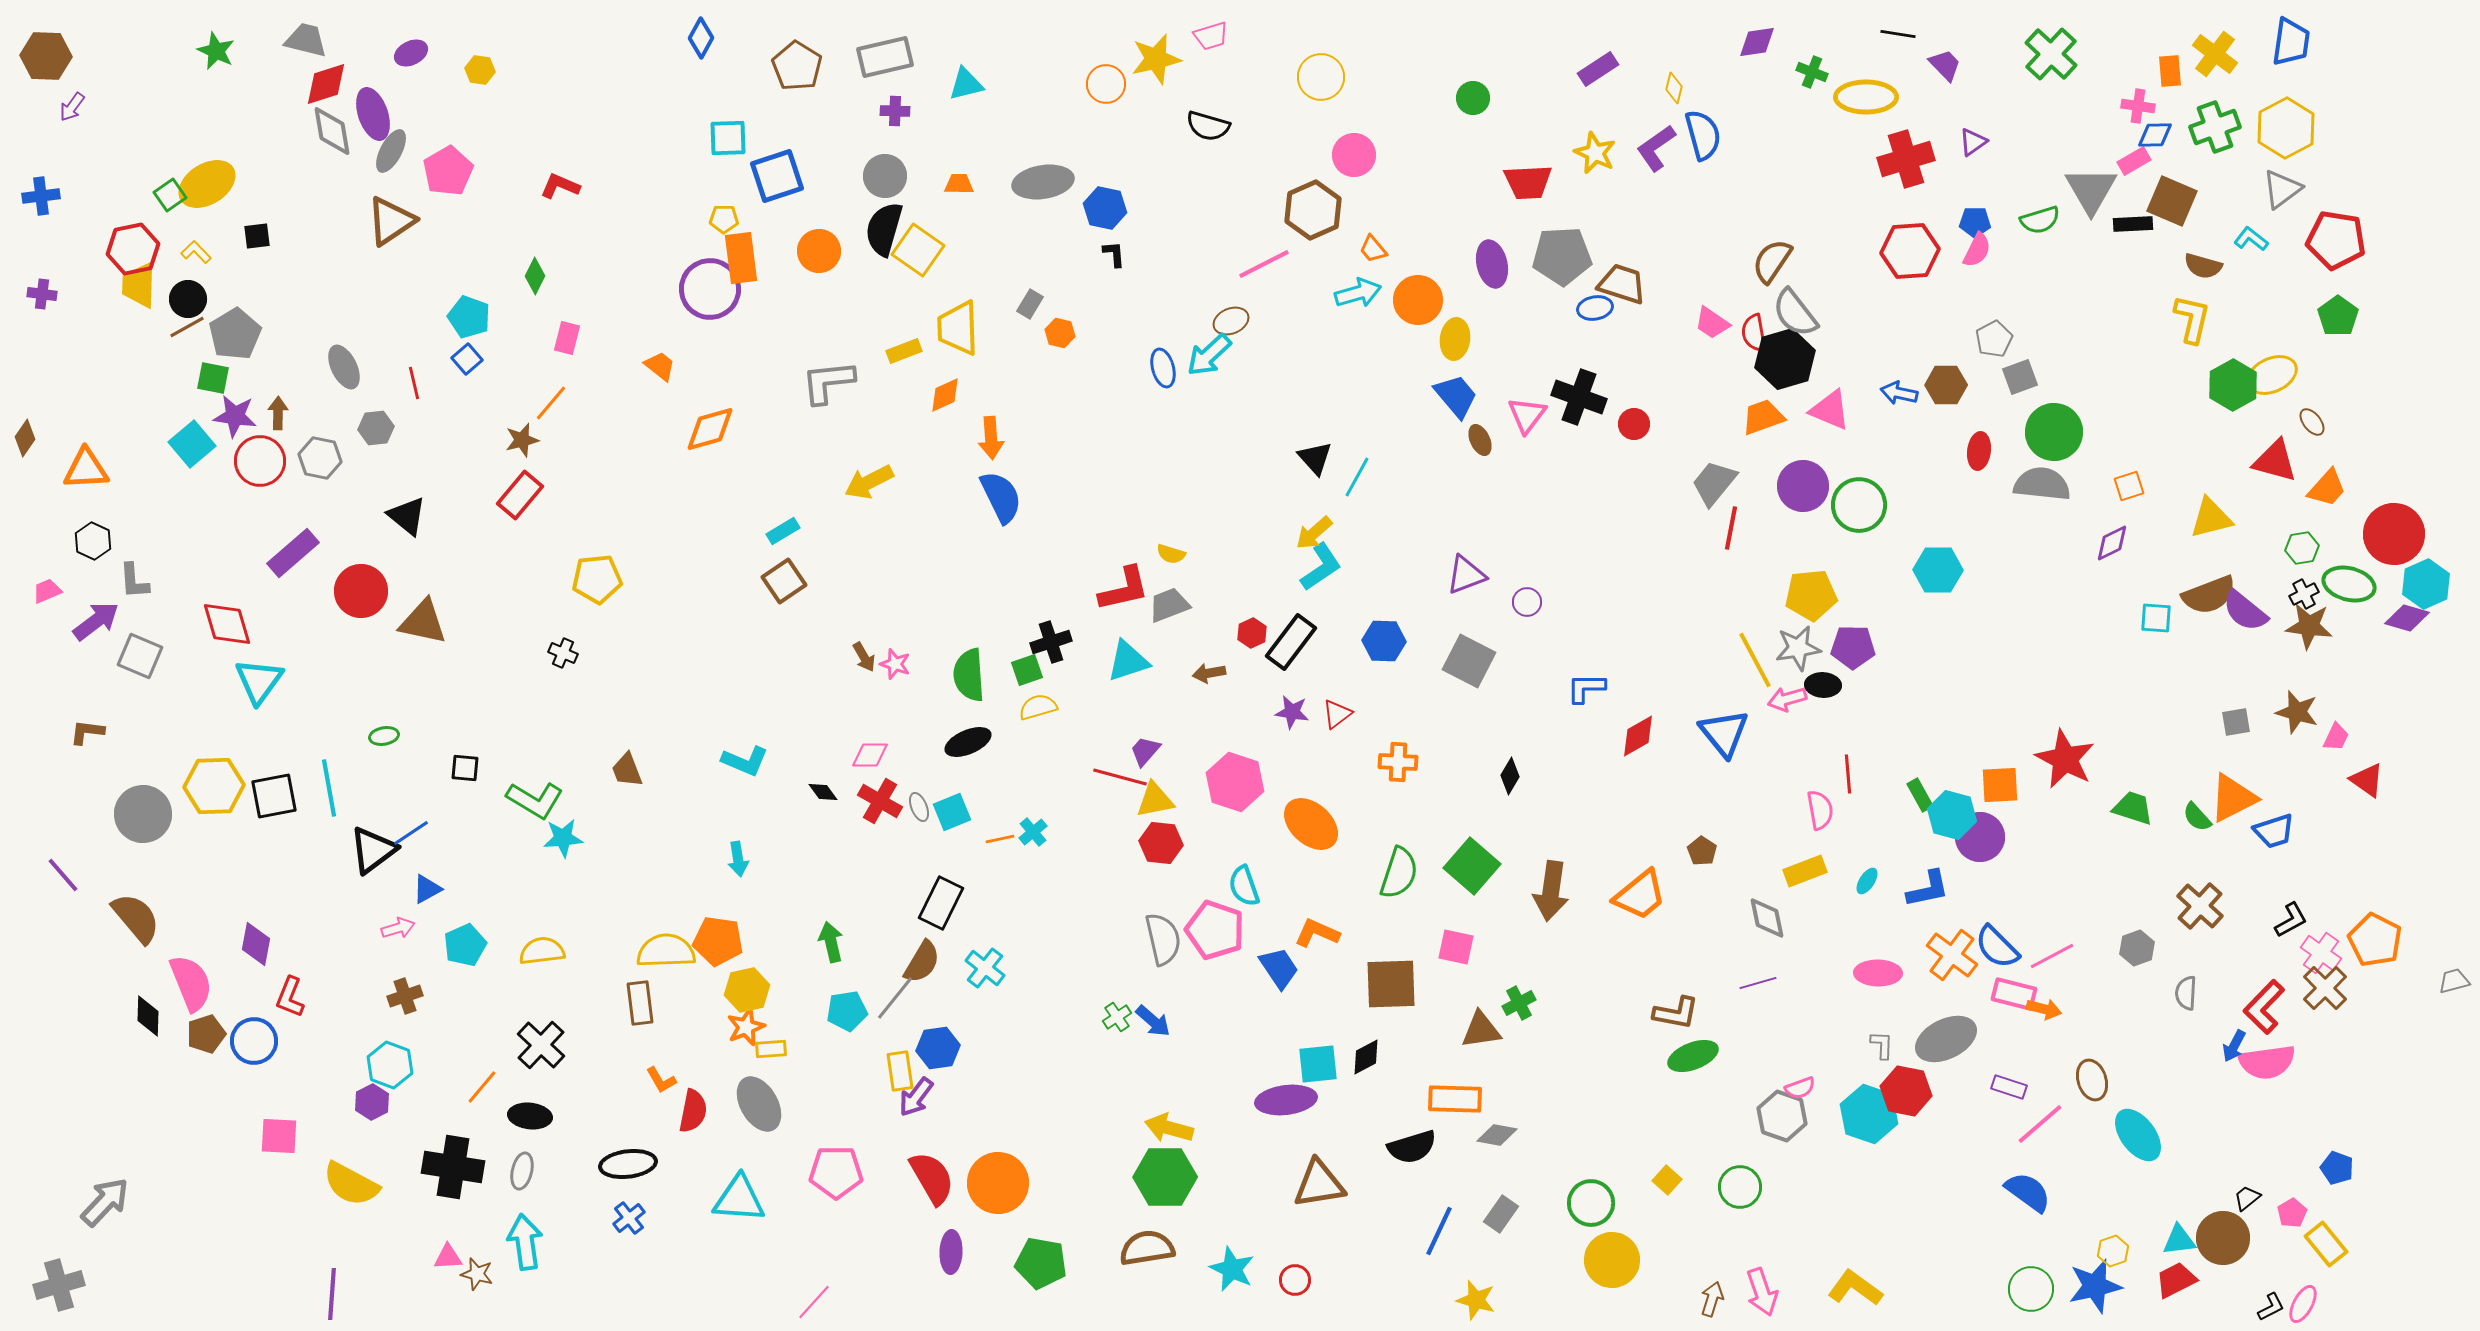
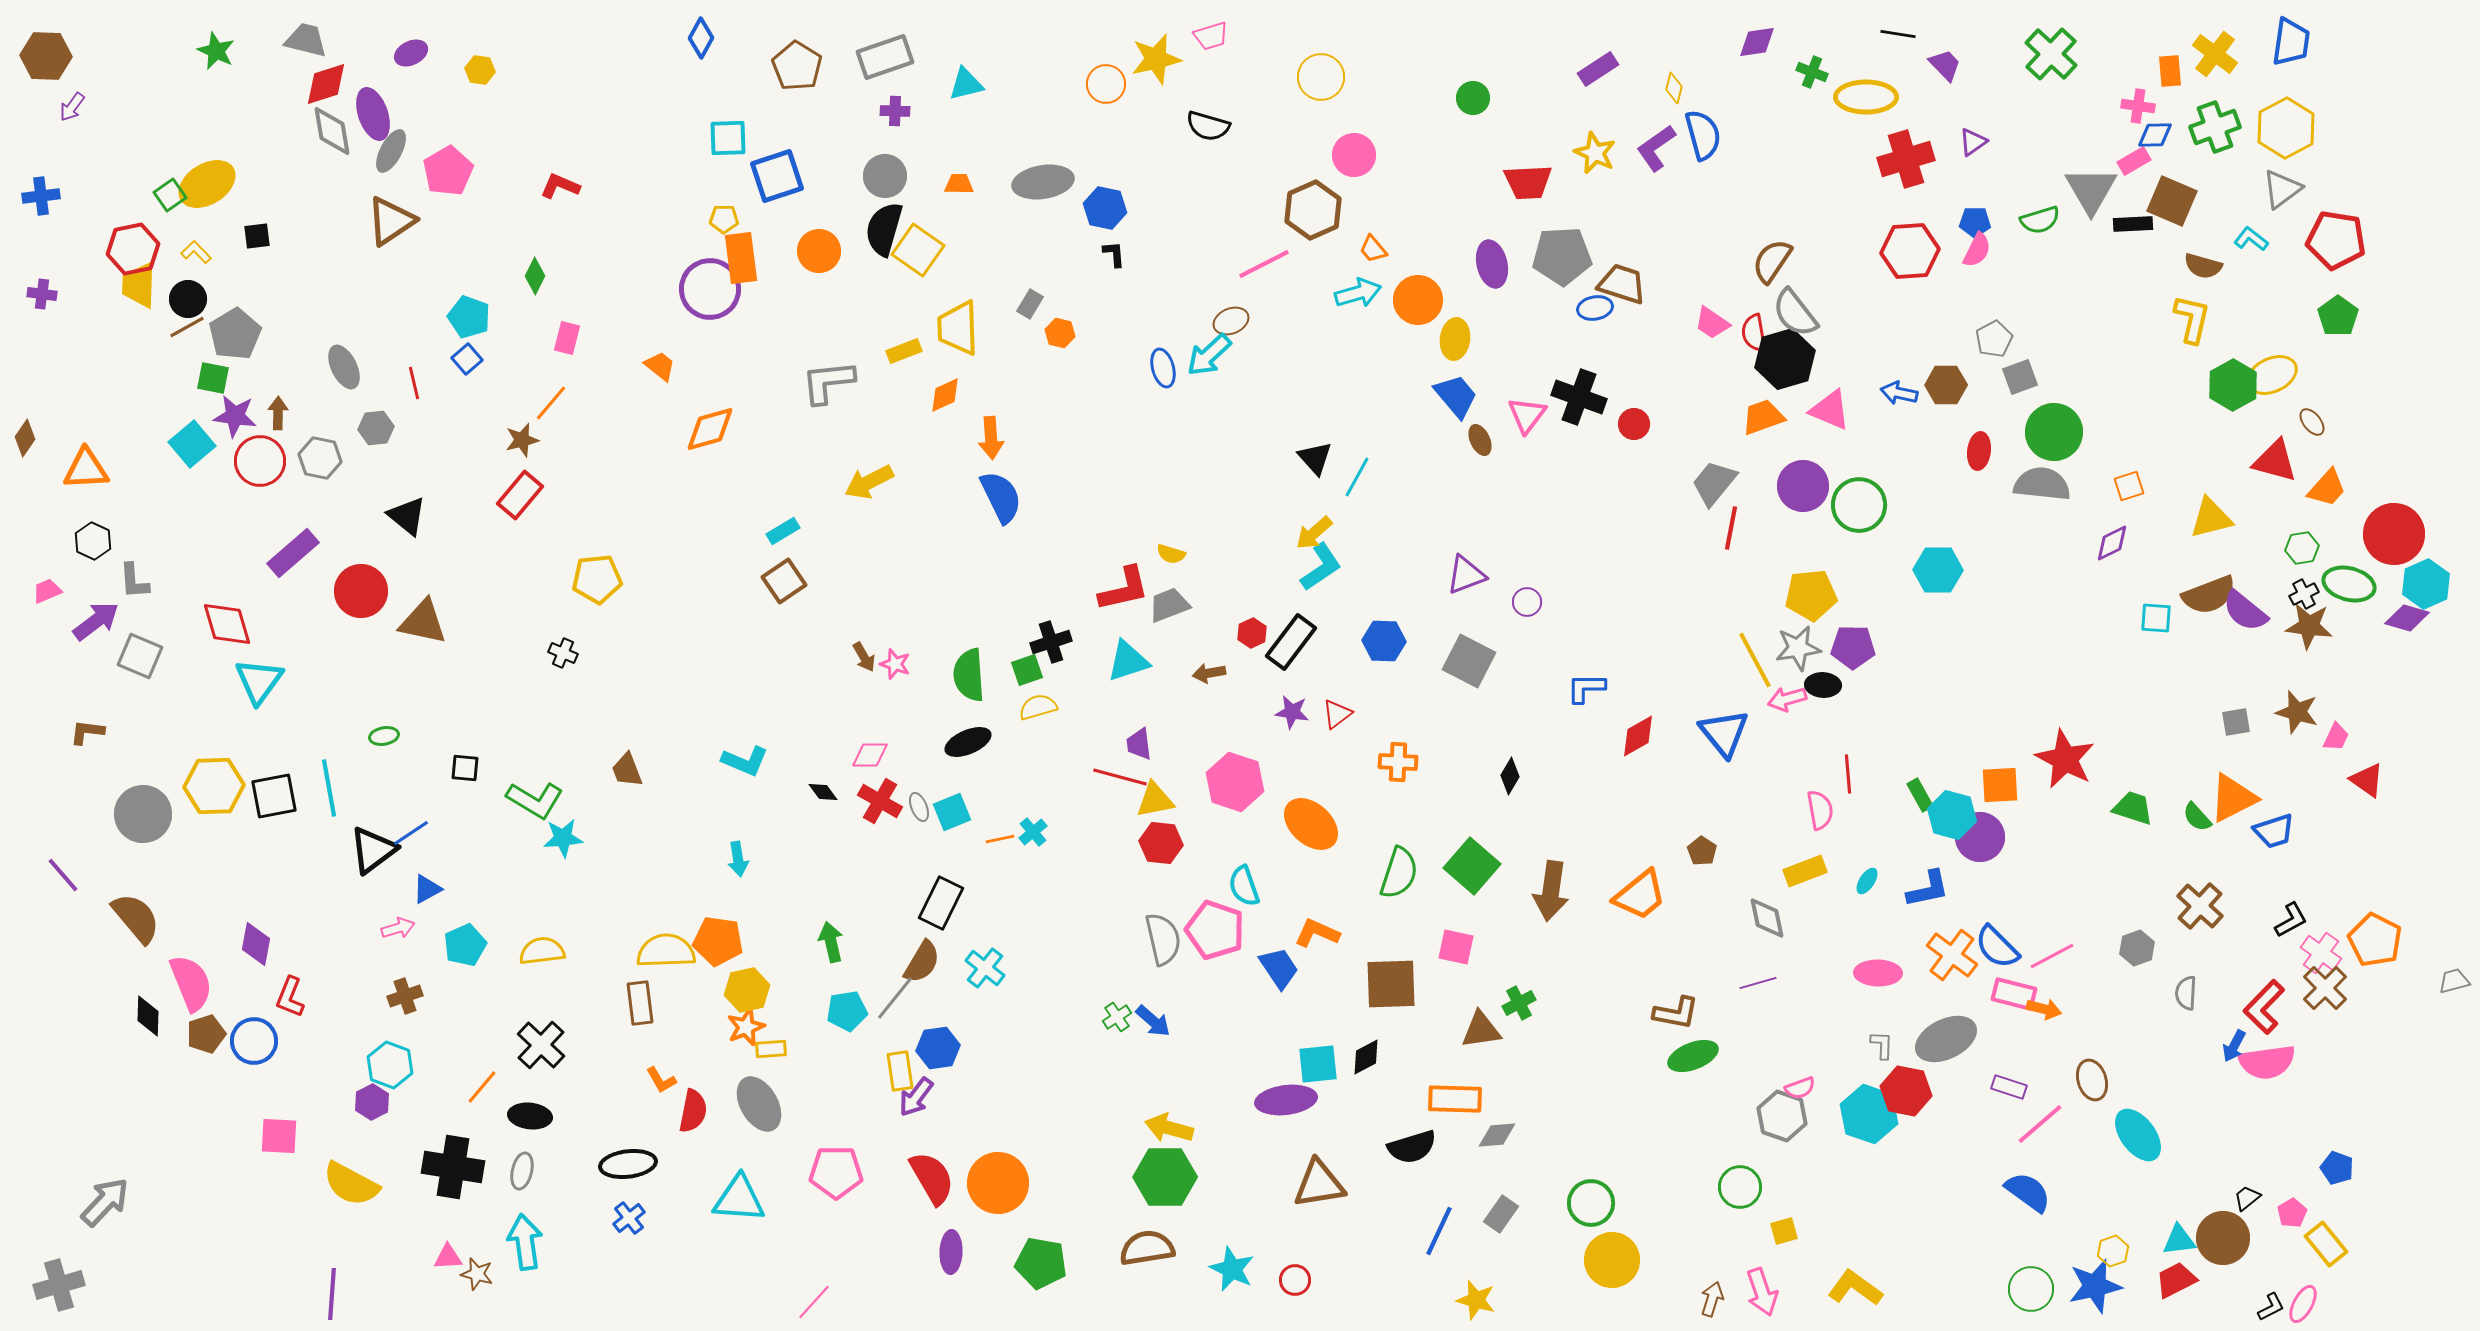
gray rectangle at (885, 57): rotated 6 degrees counterclockwise
purple trapezoid at (1145, 751): moved 6 px left, 7 px up; rotated 48 degrees counterclockwise
gray diamond at (1497, 1135): rotated 15 degrees counterclockwise
yellow square at (1667, 1180): moved 117 px right, 51 px down; rotated 32 degrees clockwise
